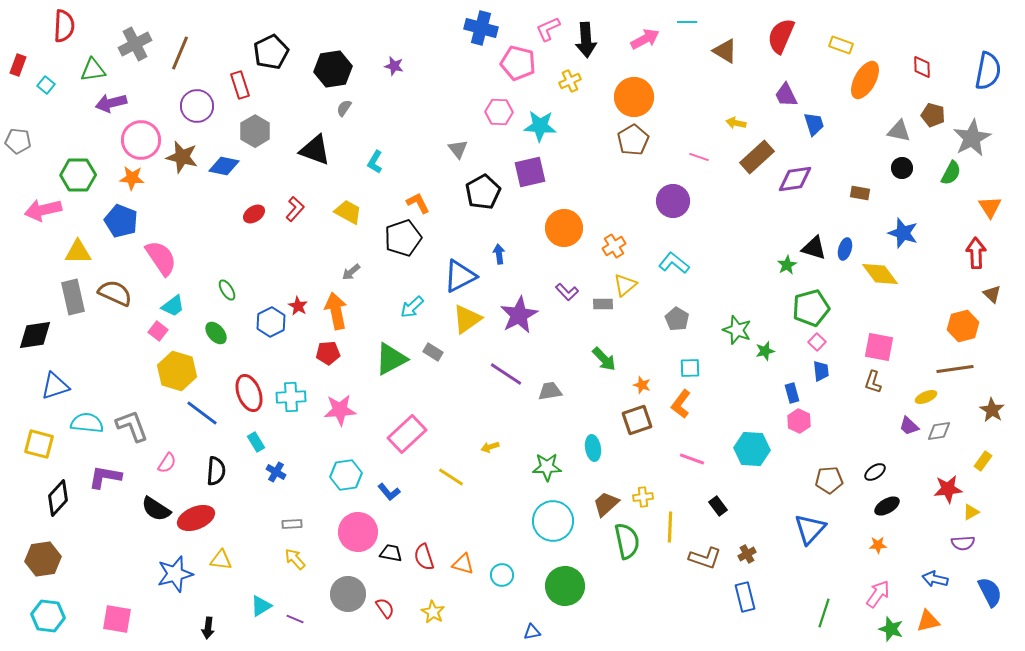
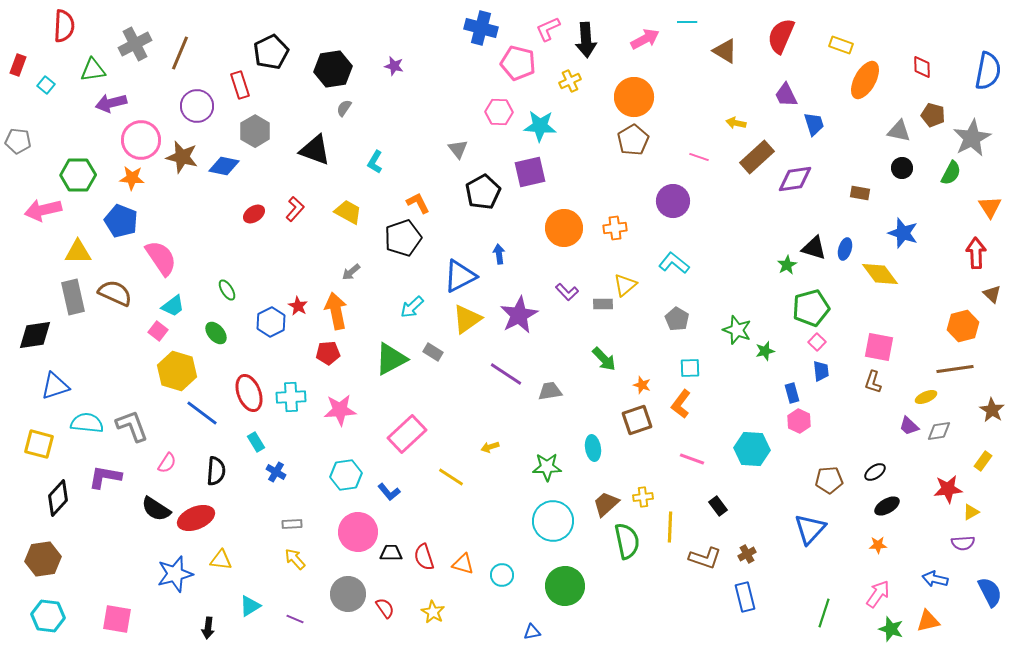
orange cross at (614, 246): moved 1 px right, 18 px up; rotated 25 degrees clockwise
black trapezoid at (391, 553): rotated 10 degrees counterclockwise
cyan triangle at (261, 606): moved 11 px left
